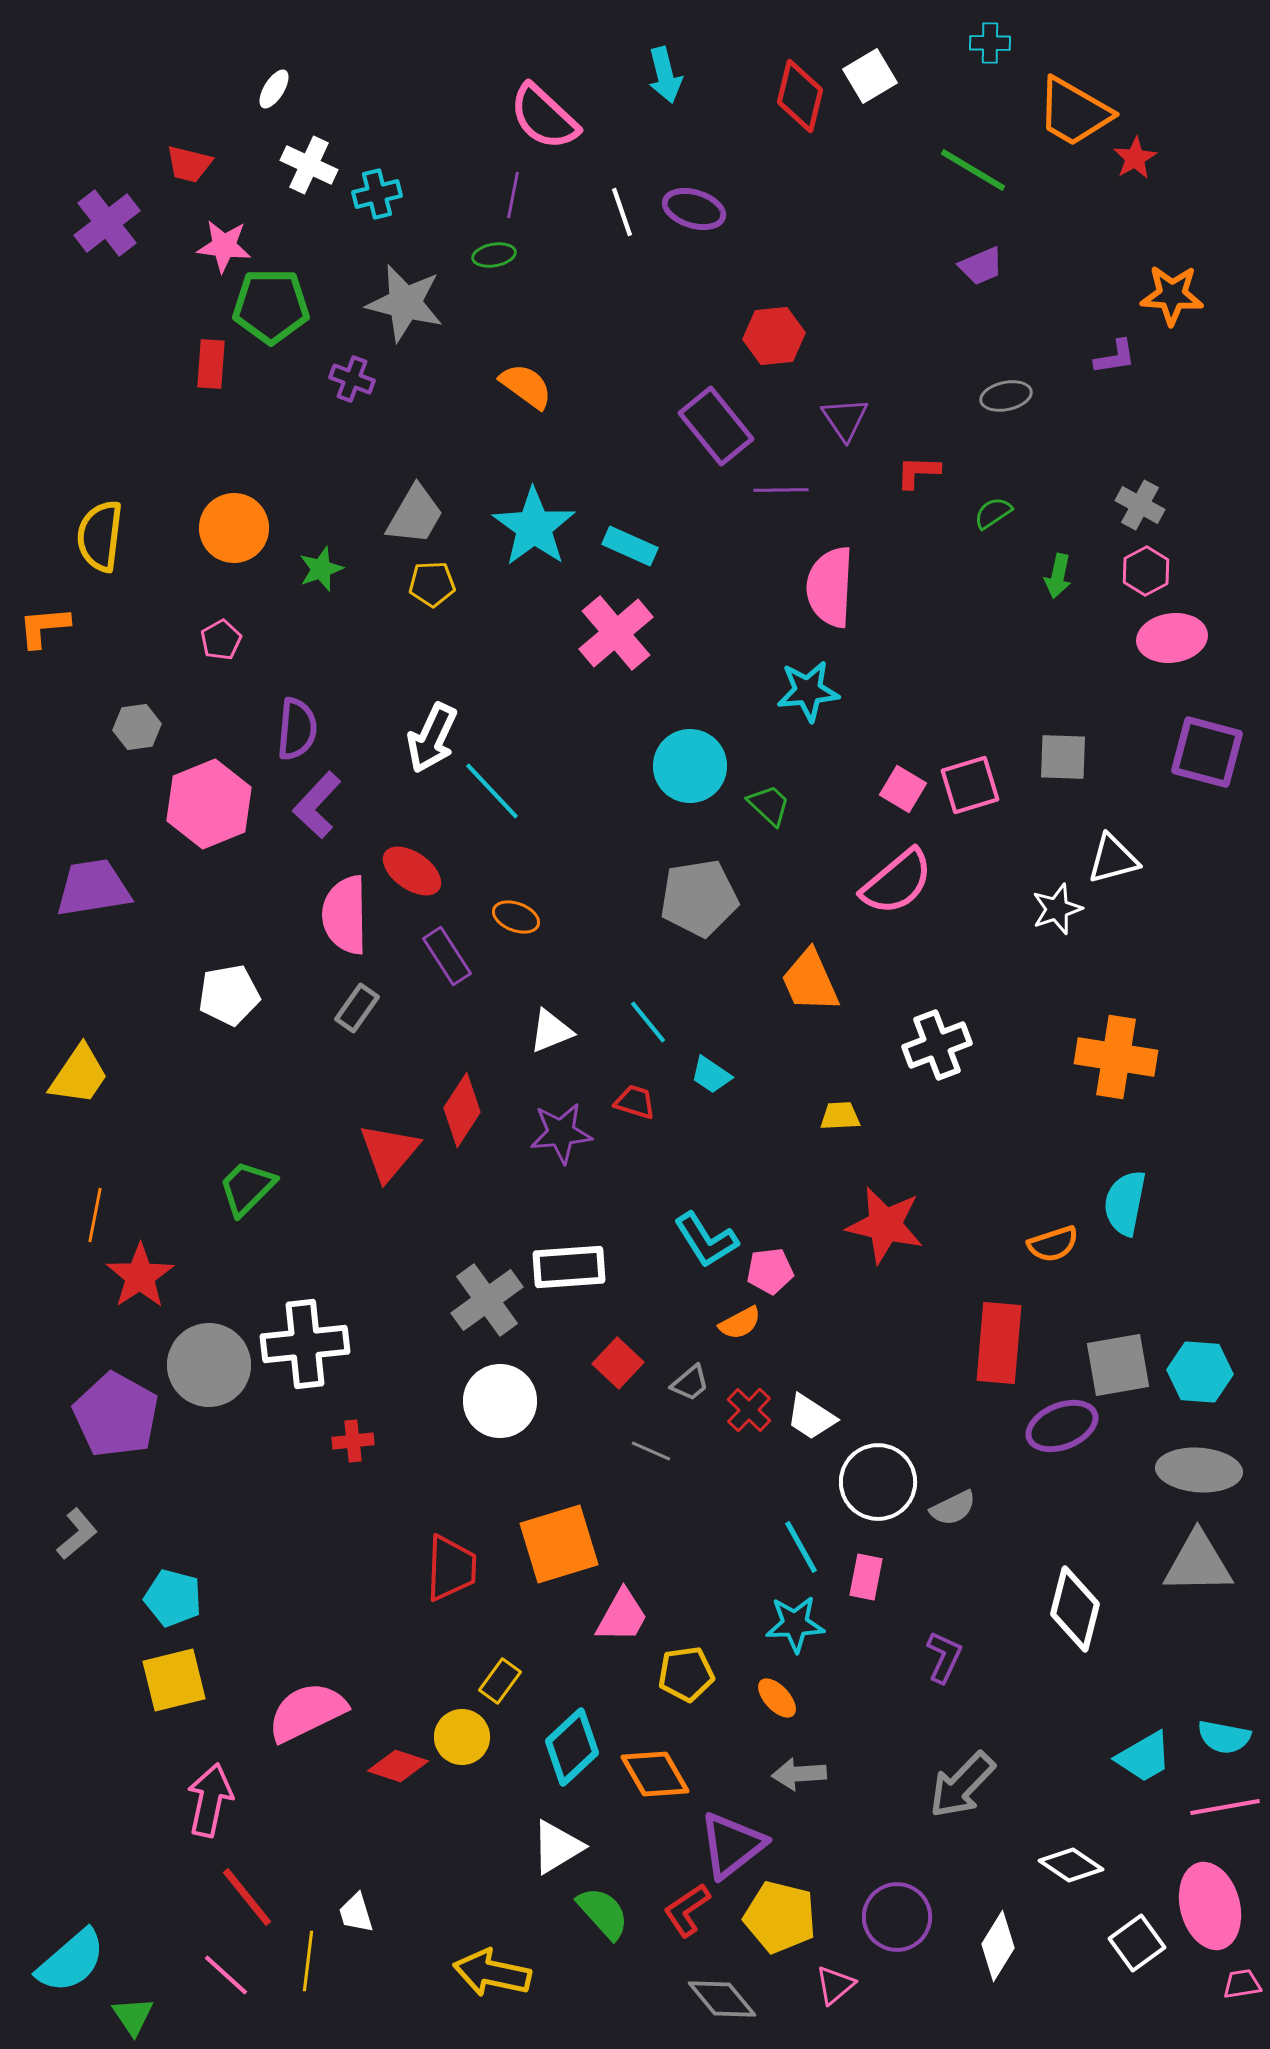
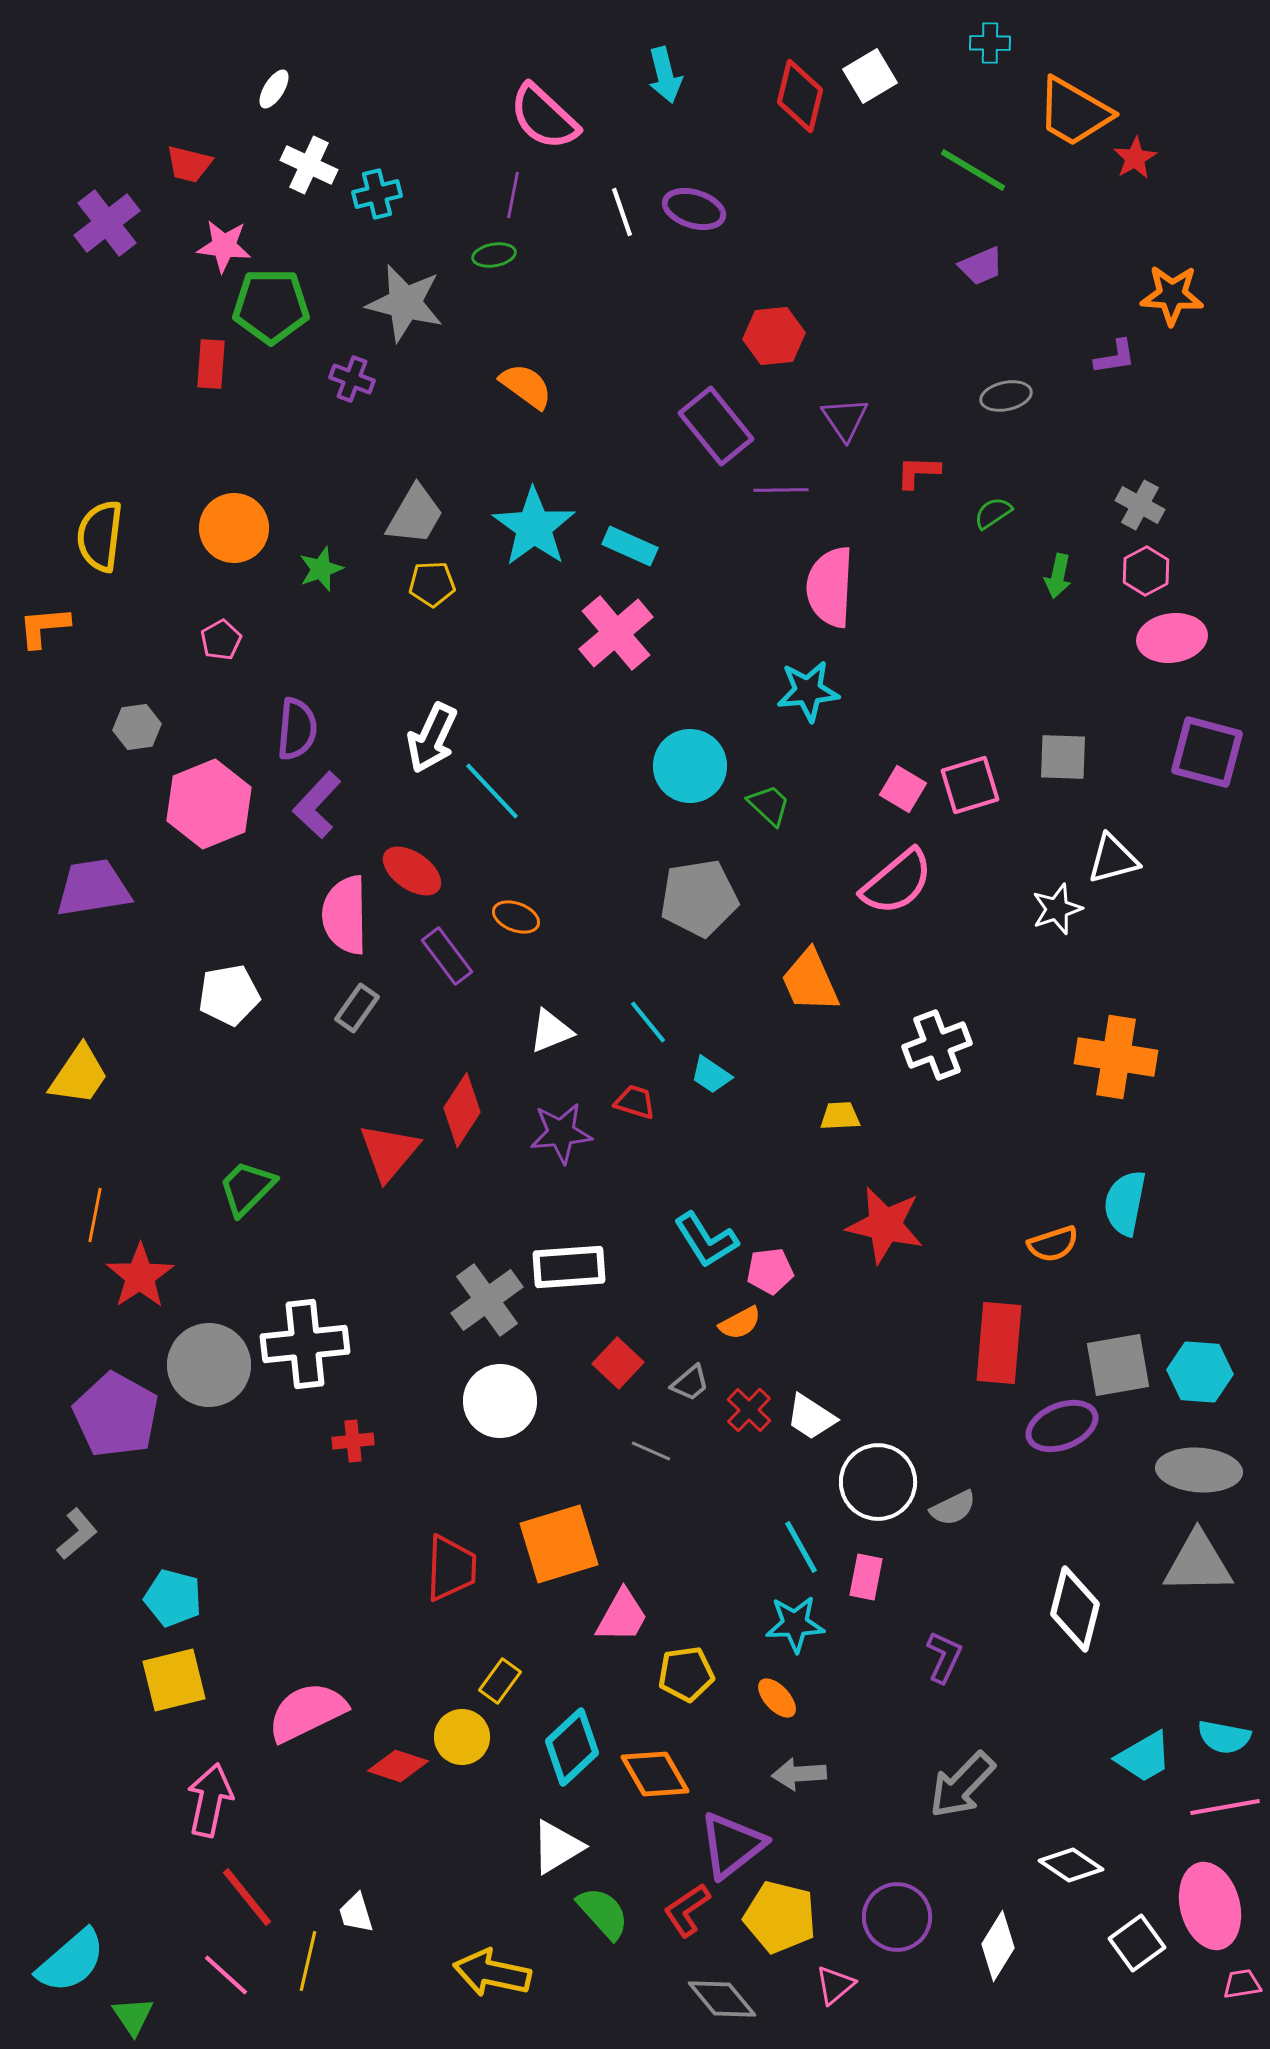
purple rectangle at (447, 956): rotated 4 degrees counterclockwise
yellow line at (308, 1961): rotated 6 degrees clockwise
